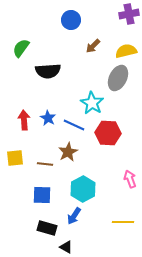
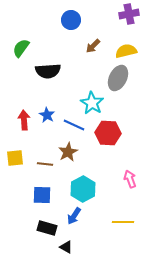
blue star: moved 1 px left, 3 px up
